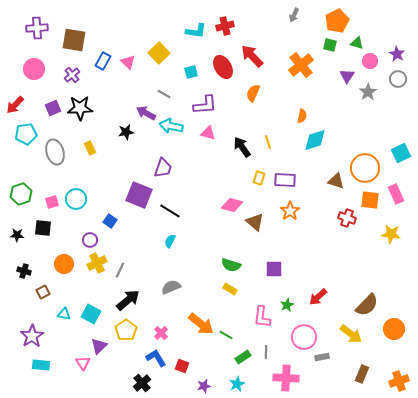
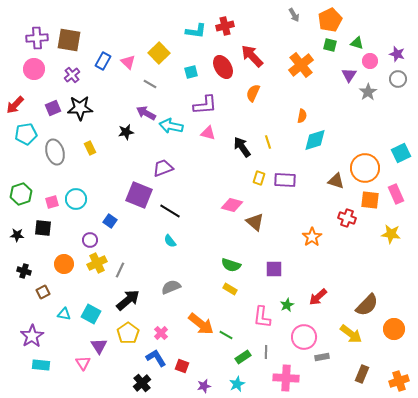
gray arrow at (294, 15): rotated 56 degrees counterclockwise
orange pentagon at (337, 21): moved 7 px left, 1 px up
purple cross at (37, 28): moved 10 px down
brown square at (74, 40): moved 5 px left
purple star at (397, 54): rotated 14 degrees counterclockwise
purple triangle at (347, 76): moved 2 px right, 1 px up
gray line at (164, 94): moved 14 px left, 10 px up
purple trapezoid at (163, 168): rotated 130 degrees counterclockwise
orange star at (290, 211): moved 22 px right, 26 px down
cyan semicircle at (170, 241): rotated 64 degrees counterclockwise
yellow pentagon at (126, 330): moved 2 px right, 3 px down
purple triangle at (99, 346): rotated 18 degrees counterclockwise
